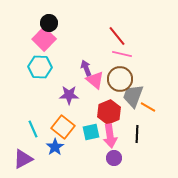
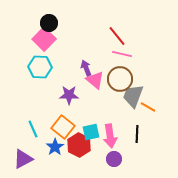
red hexagon: moved 30 px left, 33 px down; rotated 10 degrees counterclockwise
purple circle: moved 1 px down
